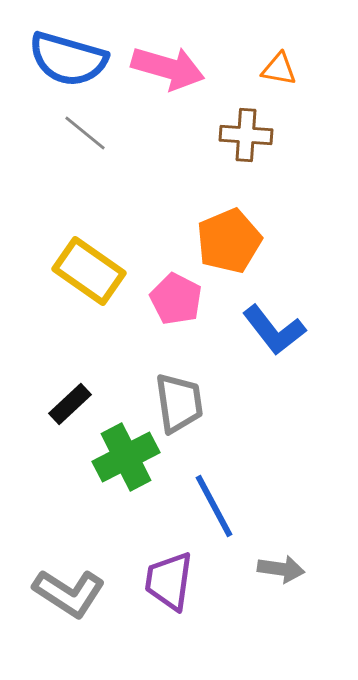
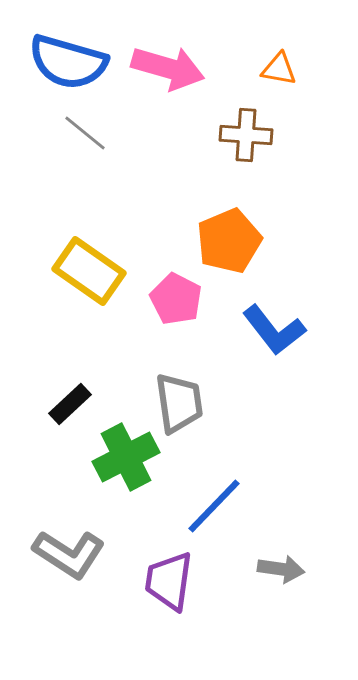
blue semicircle: moved 3 px down
blue line: rotated 72 degrees clockwise
gray L-shape: moved 39 px up
